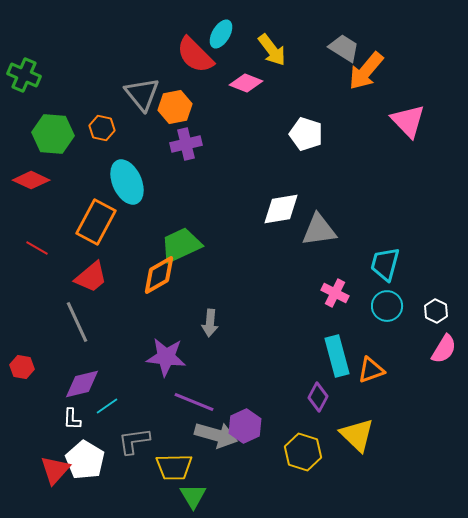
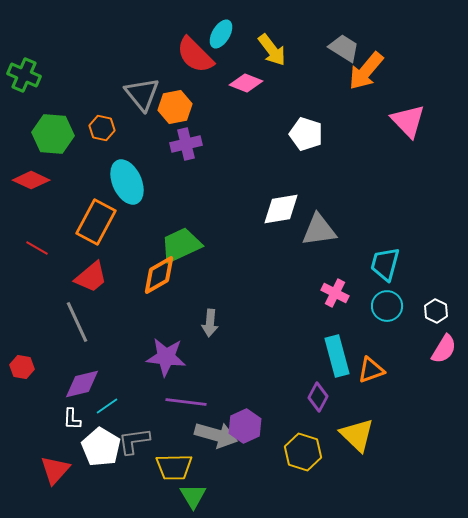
purple line at (194, 402): moved 8 px left; rotated 15 degrees counterclockwise
white pentagon at (85, 460): moved 16 px right, 13 px up
